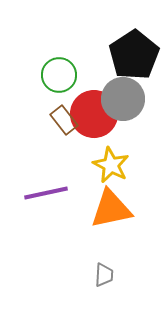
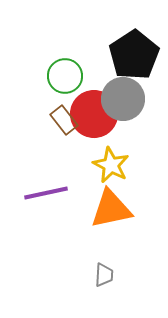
green circle: moved 6 px right, 1 px down
